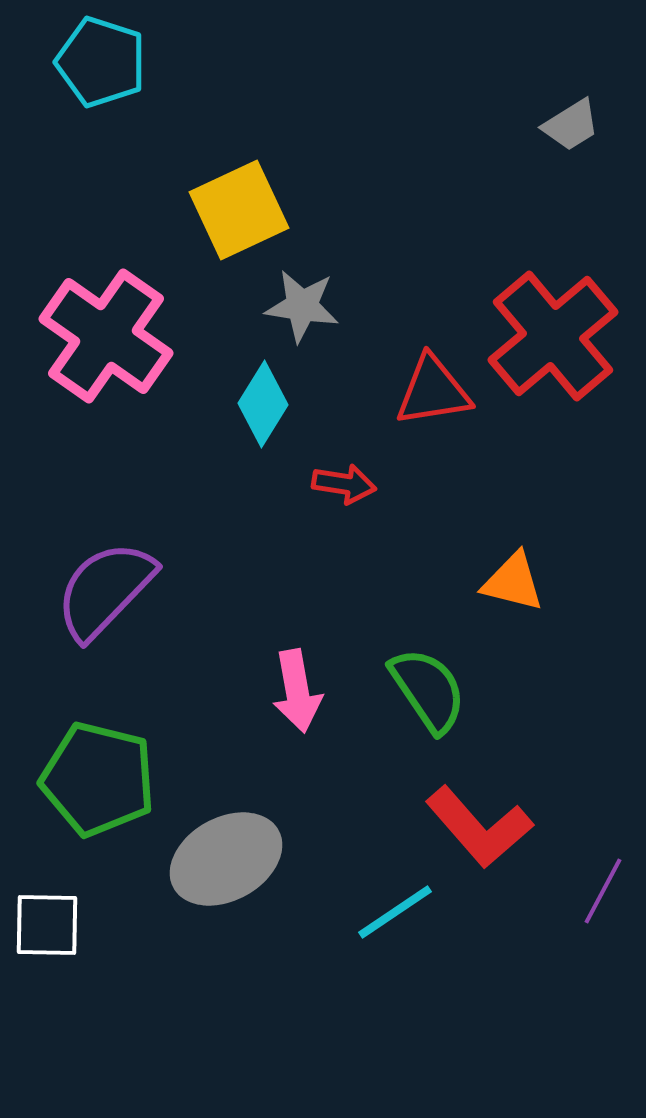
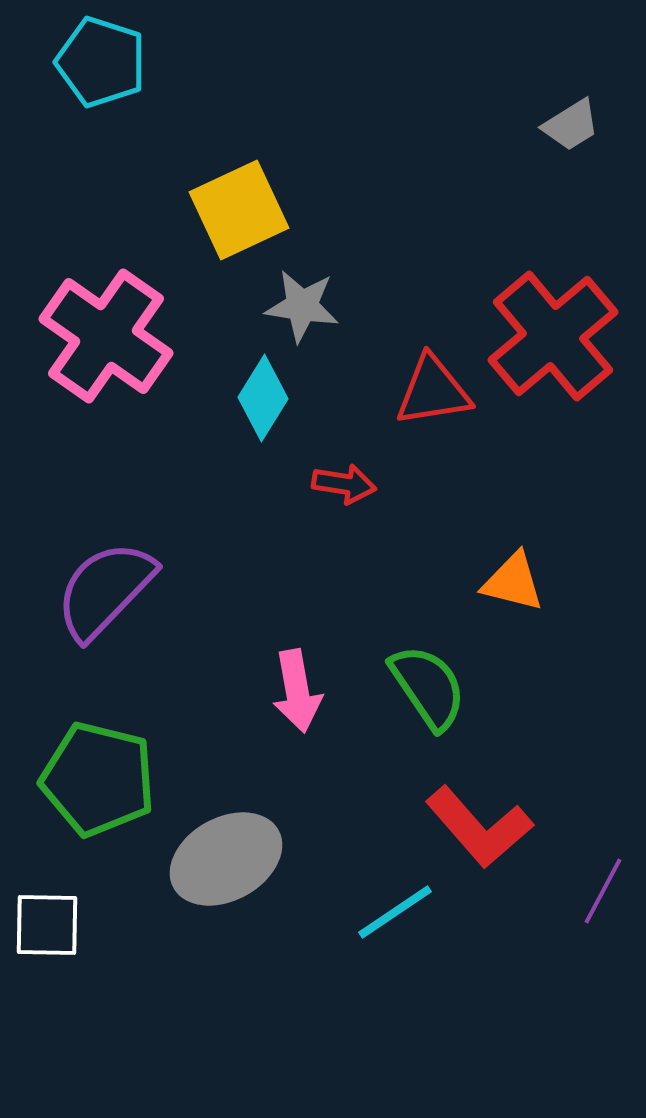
cyan diamond: moved 6 px up
green semicircle: moved 3 px up
